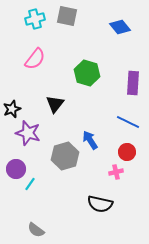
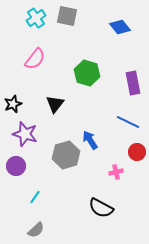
cyan cross: moved 1 px right, 1 px up; rotated 18 degrees counterclockwise
purple rectangle: rotated 15 degrees counterclockwise
black star: moved 1 px right, 5 px up
purple star: moved 3 px left, 1 px down
red circle: moved 10 px right
gray hexagon: moved 1 px right, 1 px up
purple circle: moved 3 px up
cyan line: moved 5 px right, 13 px down
black semicircle: moved 1 px right, 4 px down; rotated 15 degrees clockwise
gray semicircle: rotated 78 degrees counterclockwise
